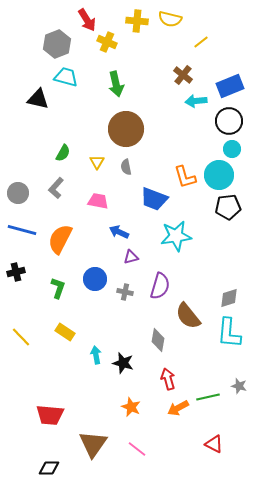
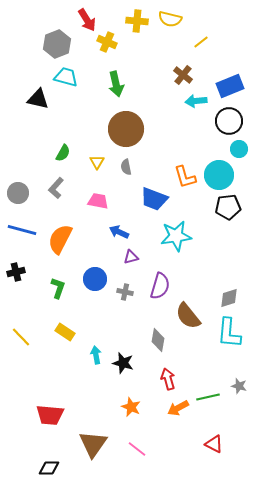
cyan circle at (232, 149): moved 7 px right
